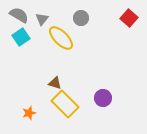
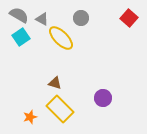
gray triangle: rotated 40 degrees counterclockwise
yellow rectangle: moved 5 px left, 5 px down
orange star: moved 1 px right, 4 px down
